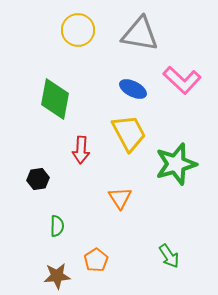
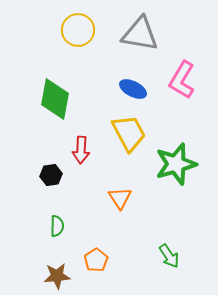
pink L-shape: rotated 78 degrees clockwise
black hexagon: moved 13 px right, 4 px up
